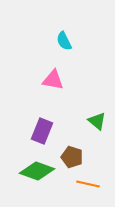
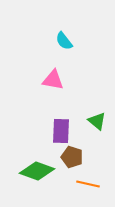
cyan semicircle: rotated 12 degrees counterclockwise
purple rectangle: moved 19 px right; rotated 20 degrees counterclockwise
